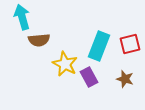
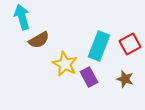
brown semicircle: rotated 25 degrees counterclockwise
red square: rotated 15 degrees counterclockwise
